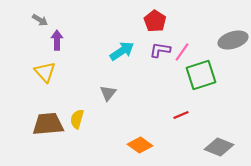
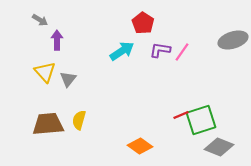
red pentagon: moved 12 px left, 2 px down
green square: moved 45 px down
gray triangle: moved 40 px left, 14 px up
yellow semicircle: moved 2 px right, 1 px down
orange diamond: moved 1 px down
